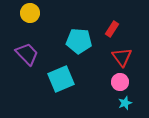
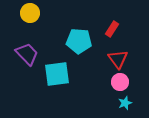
red triangle: moved 4 px left, 2 px down
cyan square: moved 4 px left, 5 px up; rotated 16 degrees clockwise
